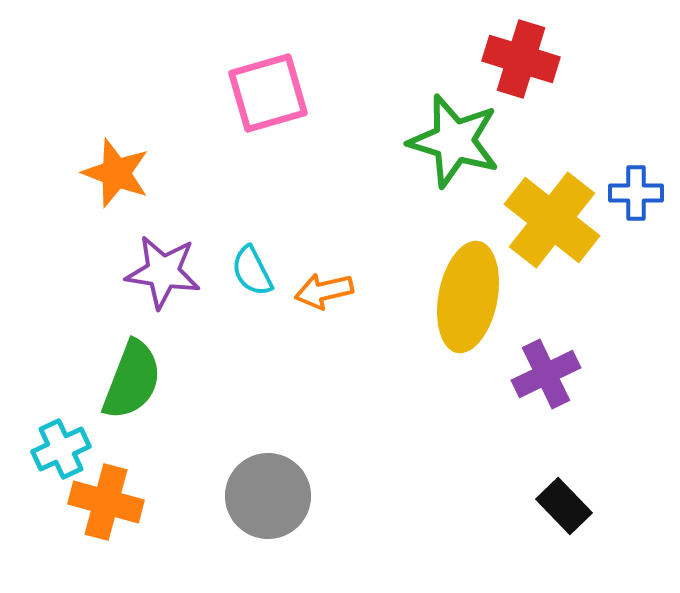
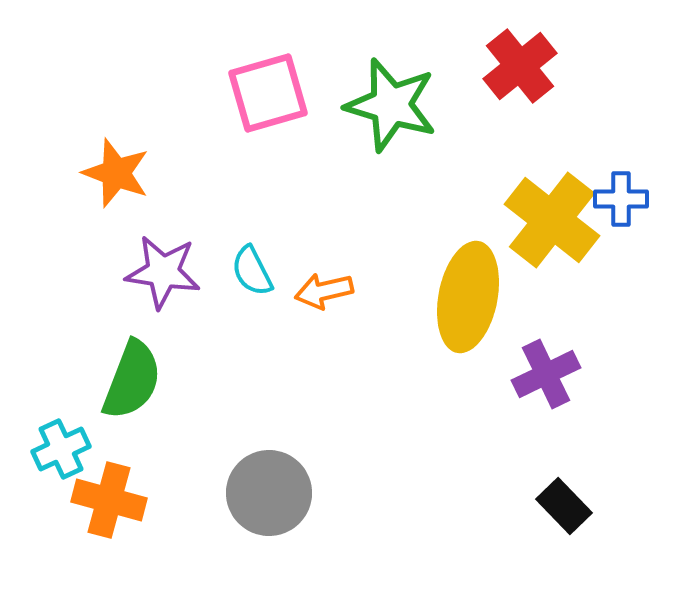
red cross: moved 1 px left, 7 px down; rotated 34 degrees clockwise
green star: moved 63 px left, 36 px up
blue cross: moved 15 px left, 6 px down
gray circle: moved 1 px right, 3 px up
orange cross: moved 3 px right, 2 px up
